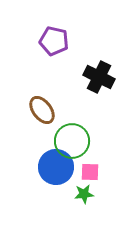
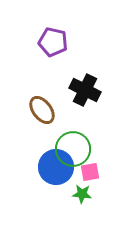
purple pentagon: moved 1 px left, 1 px down
black cross: moved 14 px left, 13 px down
green circle: moved 1 px right, 8 px down
pink square: rotated 12 degrees counterclockwise
green star: moved 2 px left; rotated 12 degrees clockwise
